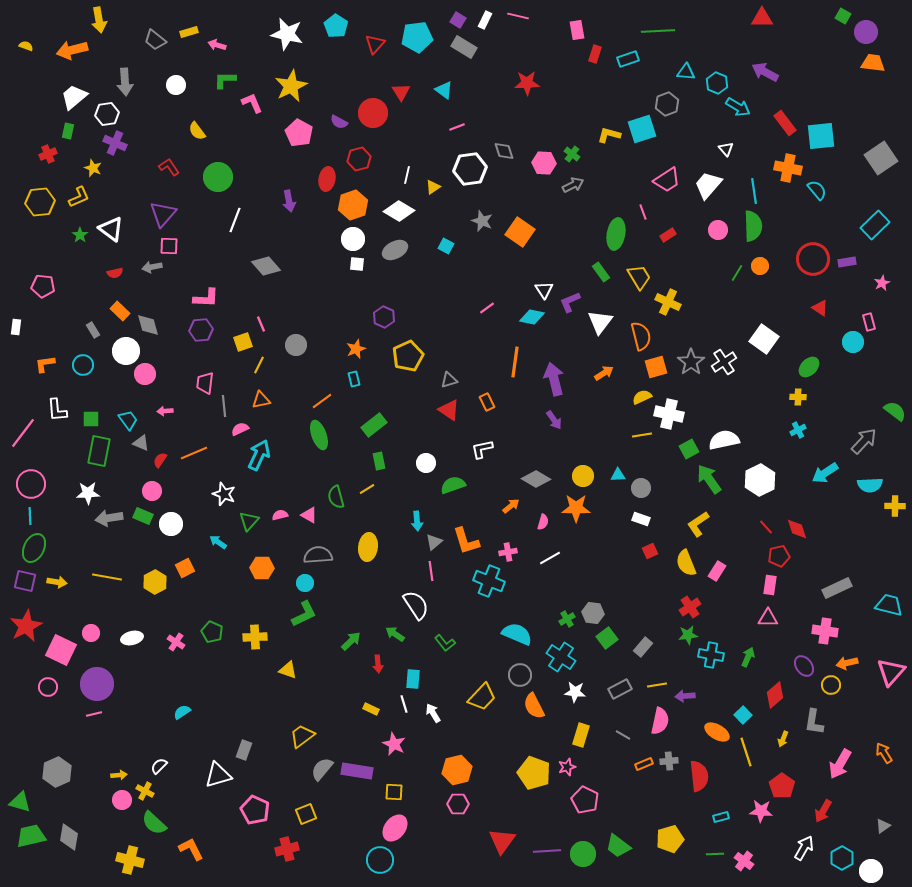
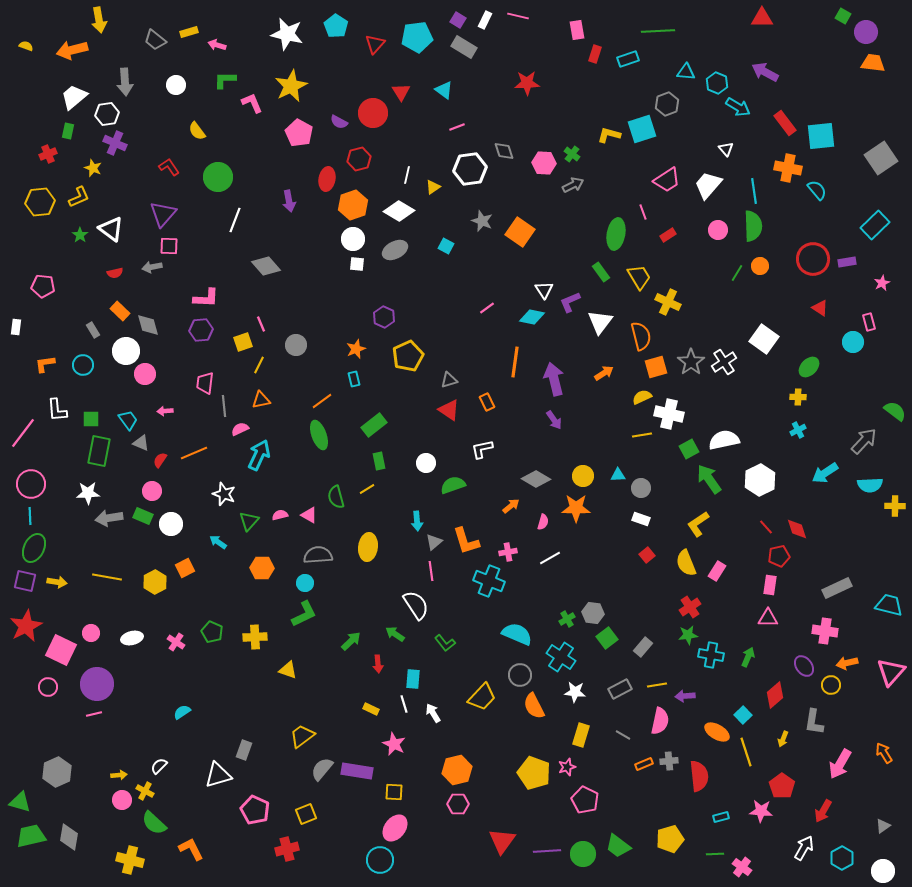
red square at (650, 551): moved 3 px left, 4 px down; rotated 14 degrees counterclockwise
pink cross at (744, 861): moved 2 px left, 6 px down
white circle at (871, 871): moved 12 px right
